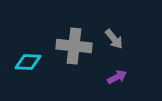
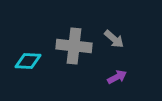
gray arrow: rotated 10 degrees counterclockwise
cyan diamond: moved 1 px up
